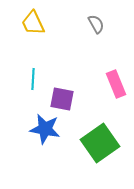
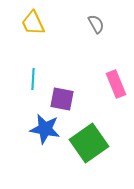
green square: moved 11 px left
